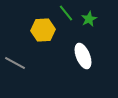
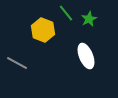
yellow hexagon: rotated 25 degrees clockwise
white ellipse: moved 3 px right
gray line: moved 2 px right
